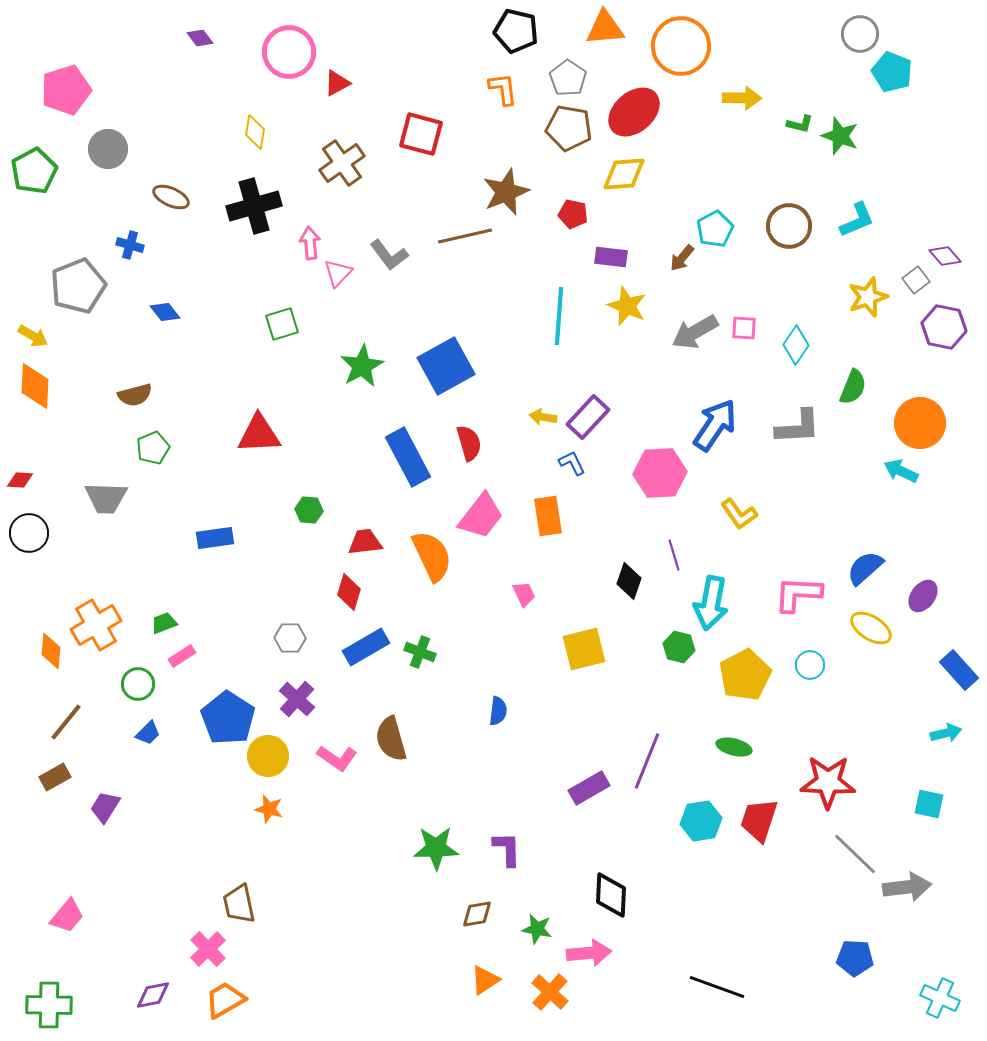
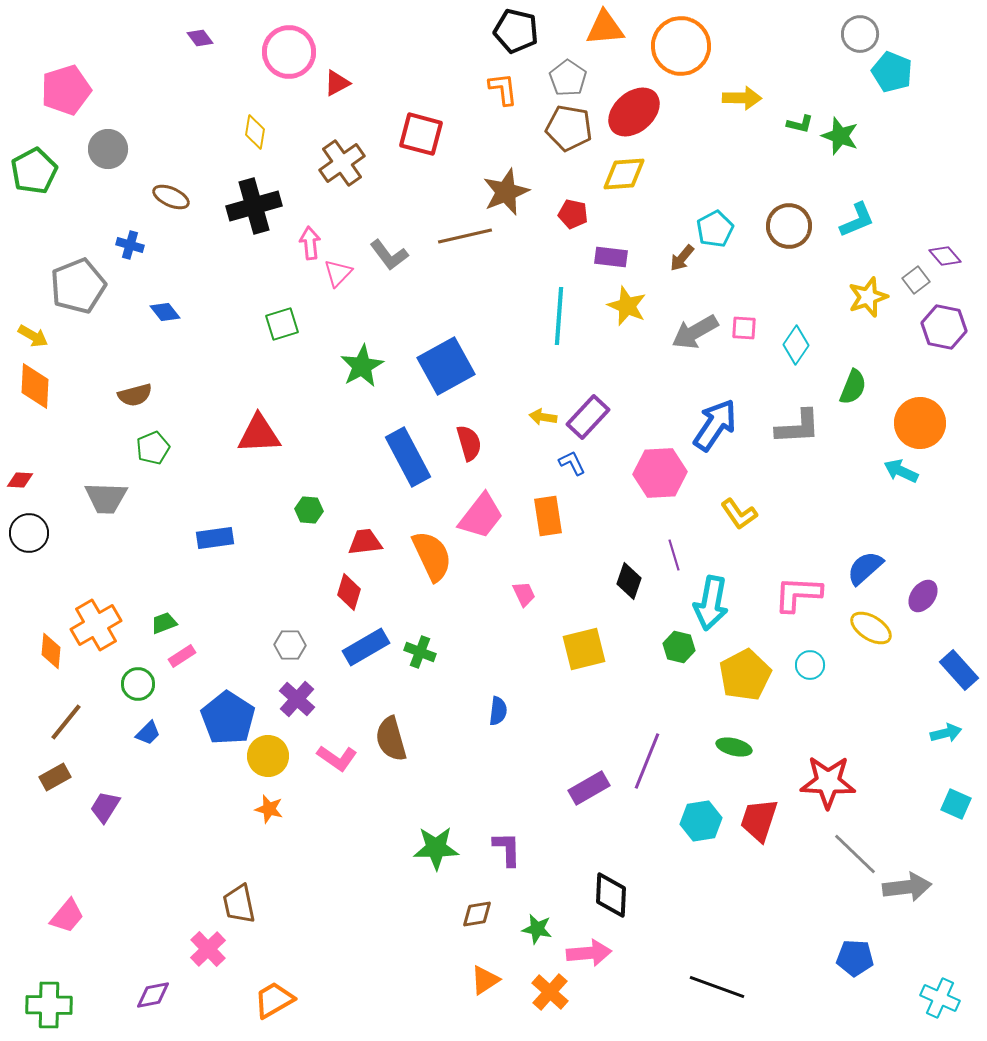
gray hexagon at (290, 638): moved 7 px down
cyan square at (929, 804): moved 27 px right; rotated 12 degrees clockwise
orange trapezoid at (225, 1000): moved 49 px right
